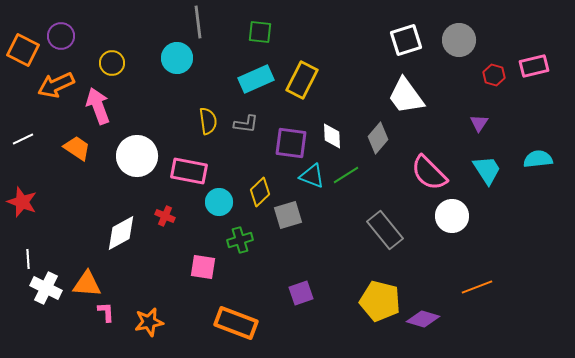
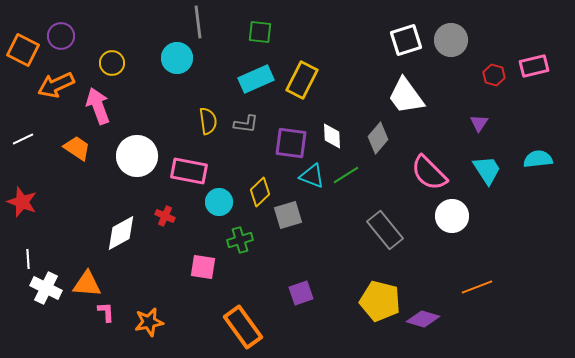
gray circle at (459, 40): moved 8 px left
orange rectangle at (236, 323): moved 7 px right, 4 px down; rotated 33 degrees clockwise
